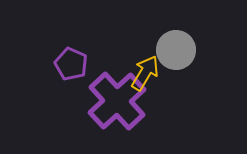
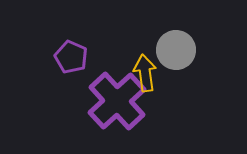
purple pentagon: moved 7 px up
yellow arrow: rotated 39 degrees counterclockwise
